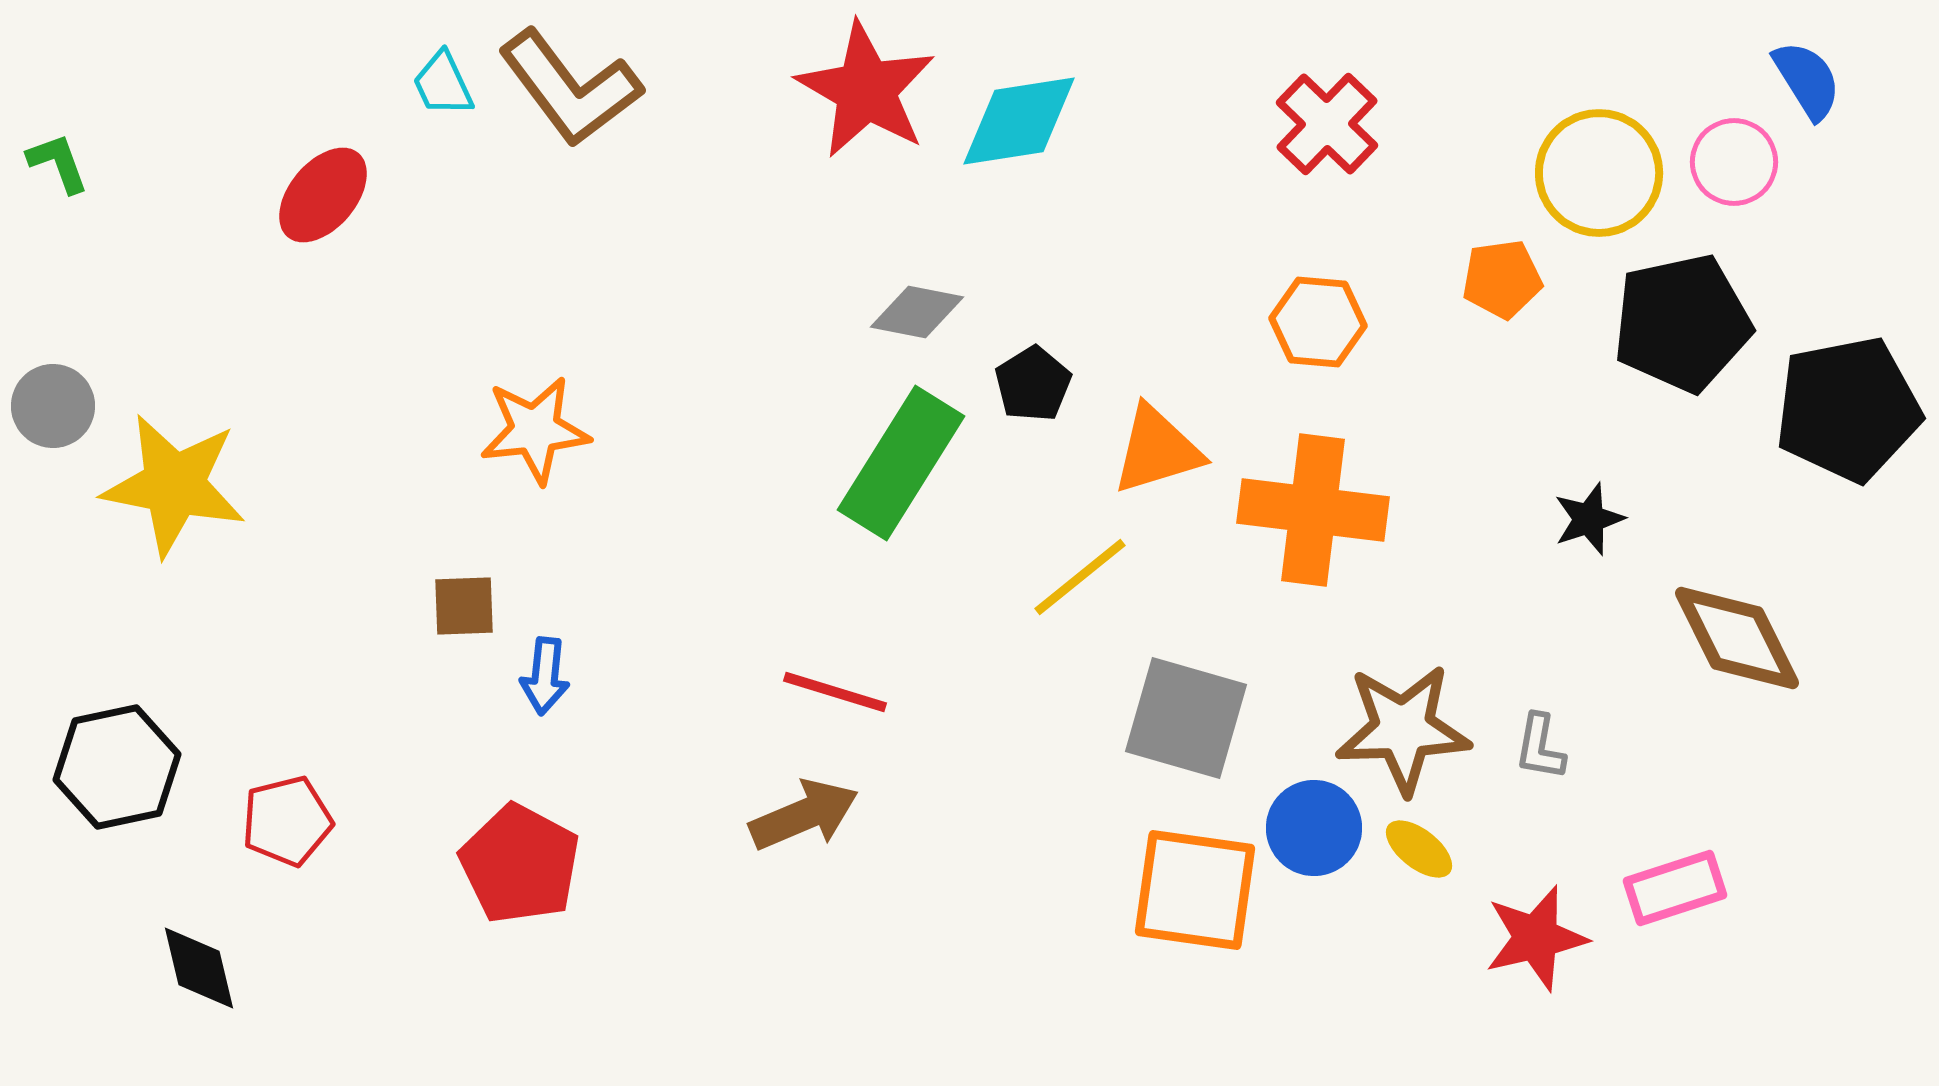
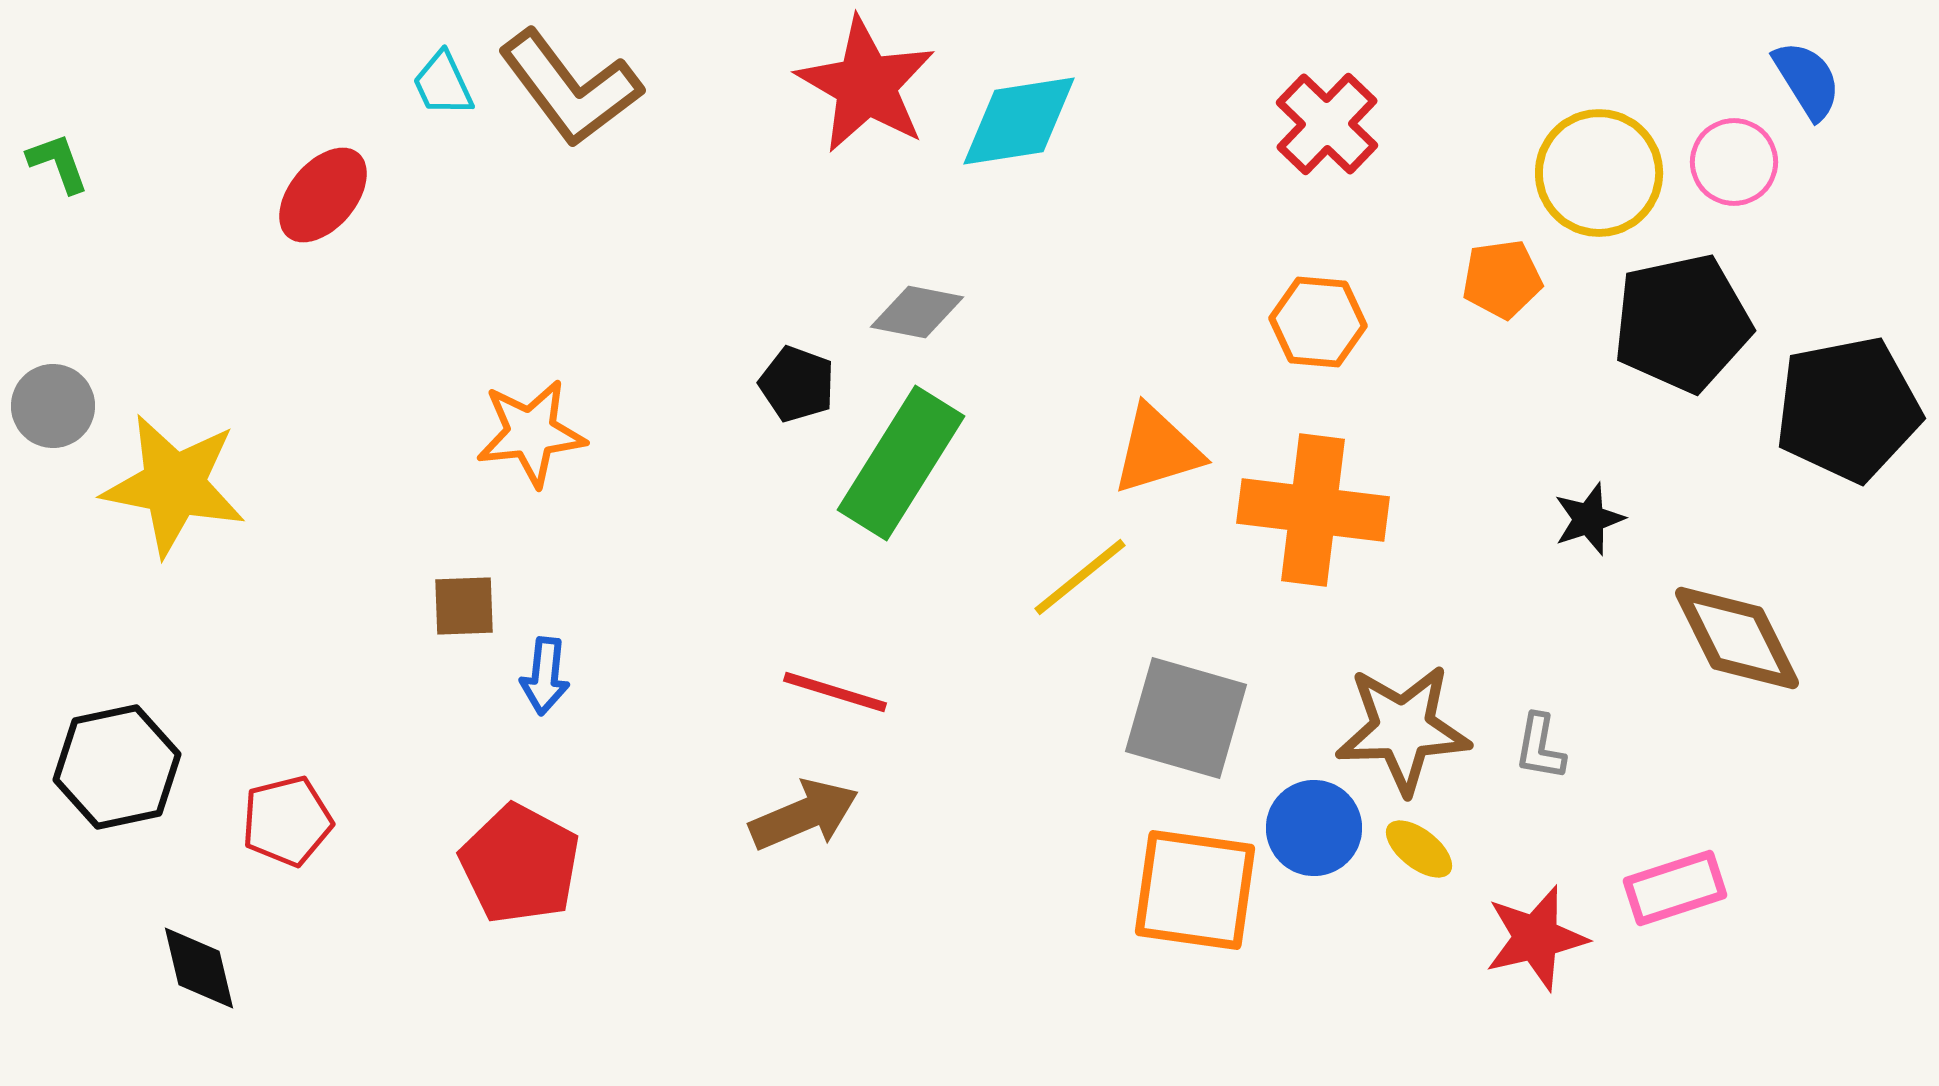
red star at (866, 90): moved 5 px up
black pentagon at (1033, 384): moved 236 px left; rotated 20 degrees counterclockwise
orange star at (535, 430): moved 4 px left, 3 px down
